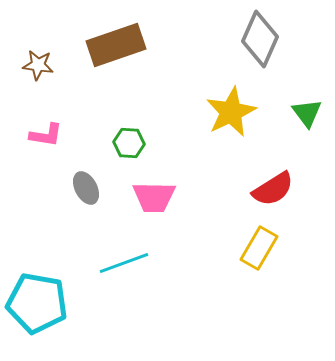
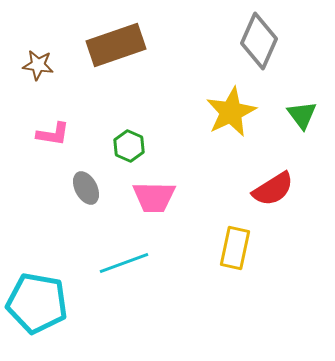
gray diamond: moved 1 px left, 2 px down
green triangle: moved 5 px left, 2 px down
pink L-shape: moved 7 px right, 1 px up
green hexagon: moved 3 px down; rotated 20 degrees clockwise
yellow rectangle: moved 24 px left; rotated 18 degrees counterclockwise
